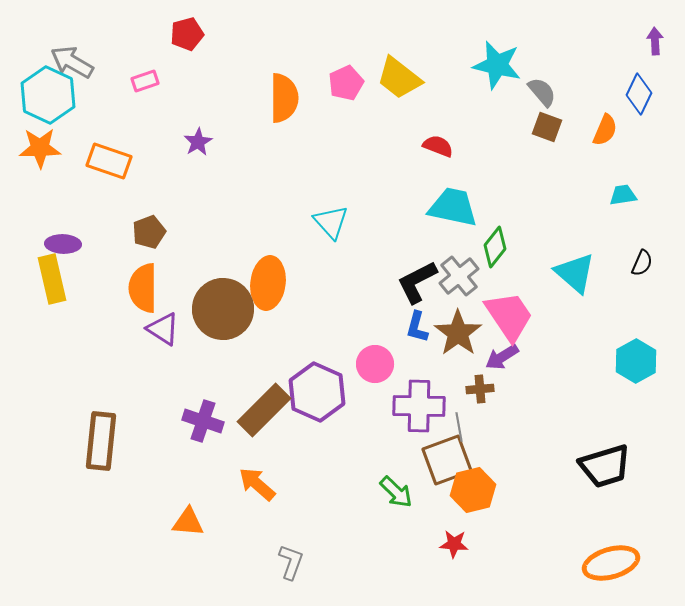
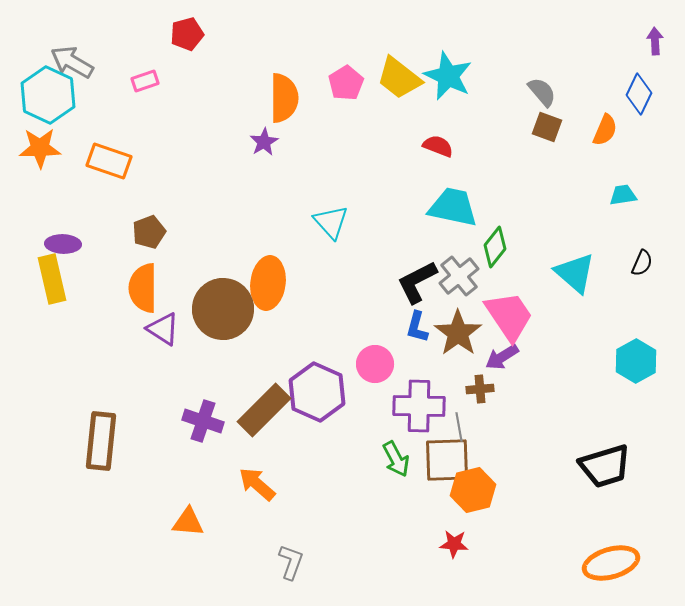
cyan star at (497, 65): moved 49 px left, 11 px down; rotated 12 degrees clockwise
pink pentagon at (346, 83): rotated 8 degrees counterclockwise
purple star at (198, 142): moved 66 px right
brown square at (447, 460): rotated 18 degrees clockwise
green arrow at (396, 492): moved 33 px up; rotated 18 degrees clockwise
